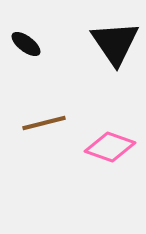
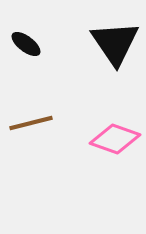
brown line: moved 13 px left
pink diamond: moved 5 px right, 8 px up
